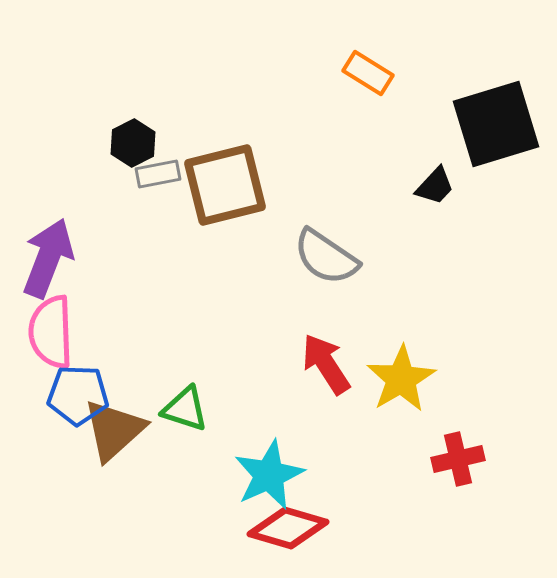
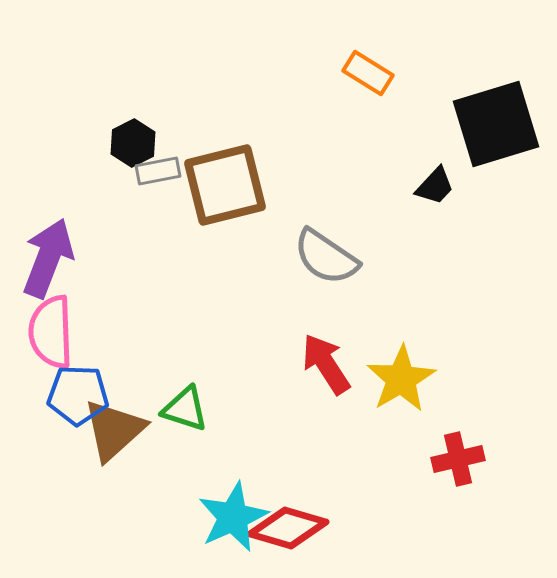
gray rectangle: moved 3 px up
cyan star: moved 36 px left, 42 px down
